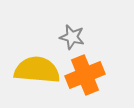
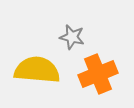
orange cross: moved 13 px right, 1 px up
